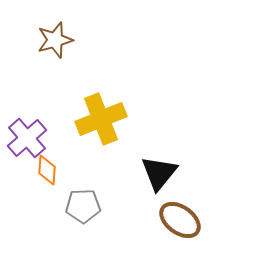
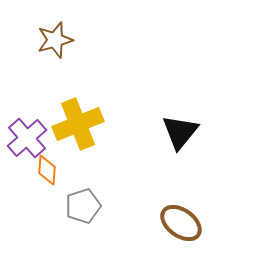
yellow cross: moved 23 px left, 5 px down
black triangle: moved 21 px right, 41 px up
gray pentagon: rotated 16 degrees counterclockwise
brown ellipse: moved 1 px right, 3 px down
